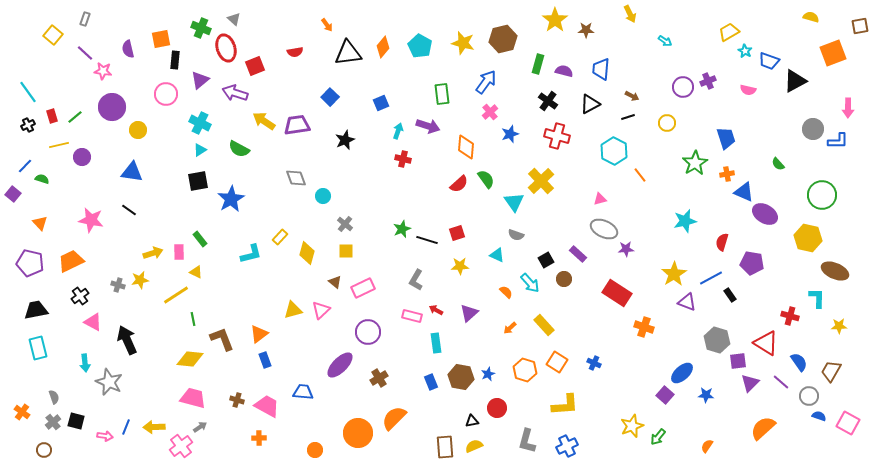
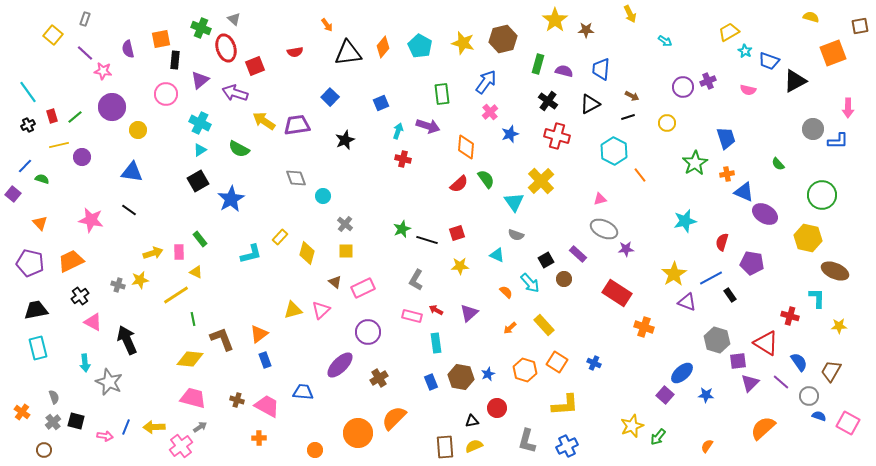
black square at (198, 181): rotated 20 degrees counterclockwise
